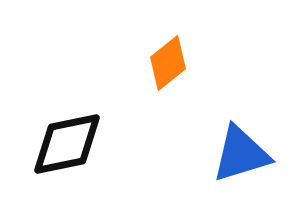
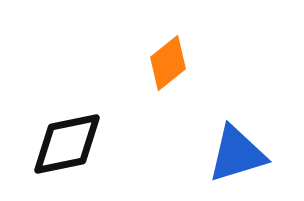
blue triangle: moved 4 px left
